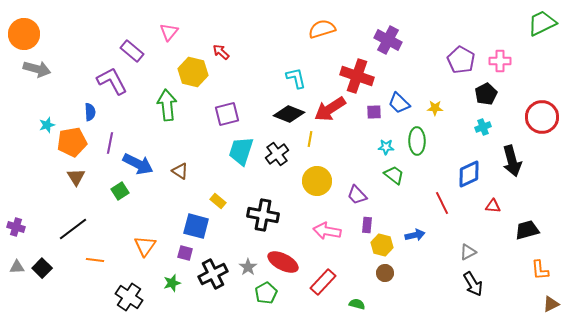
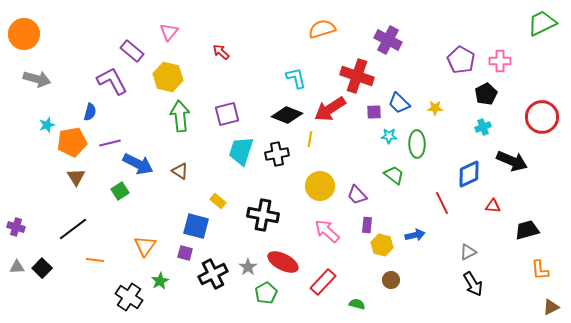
gray arrow at (37, 69): moved 10 px down
yellow hexagon at (193, 72): moved 25 px left, 5 px down
green arrow at (167, 105): moved 13 px right, 11 px down
blue semicircle at (90, 112): rotated 18 degrees clockwise
black diamond at (289, 114): moved 2 px left, 1 px down
green ellipse at (417, 141): moved 3 px down
purple line at (110, 143): rotated 65 degrees clockwise
cyan star at (386, 147): moved 3 px right, 11 px up
black cross at (277, 154): rotated 25 degrees clockwise
black arrow at (512, 161): rotated 52 degrees counterclockwise
yellow circle at (317, 181): moved 3 px right, 5 px down
pink arrow at (327, 231): rotated 32 degrees clockwise
brown circle at (385, 273): moved 6 px right, 7 px down
green star at (172, 283): moved 12 px left, 2 px up; rotated 12 degrees counterclockwise
brown triangle at (551, 304): moved 3 px down
